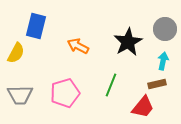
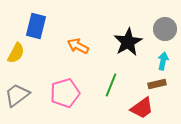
gray trapezoid: moved 3 px left; rotated 144 degrees clockwise
red trapezoid: moved 1 px left, 1 px down; rotated 15 degrees clockwise
